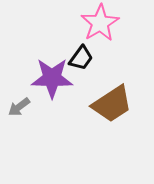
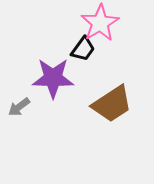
black trapezoid: moved 2 px right, 9 px up
purple star: moved 1 px right
